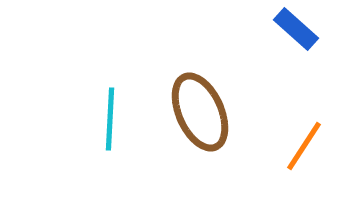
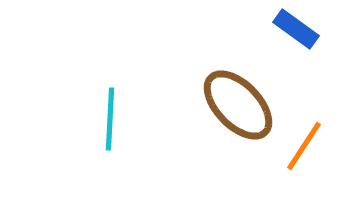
blue rectangle: rotated 6 degrees counterclockwise
brown ellipse: moved 38 px right, 7 px up; rotated 20 degrees counterclockwise
